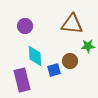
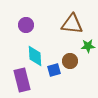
purple circle: moved 1 px right, 1 px up
